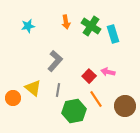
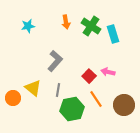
brown circle: moved 1 px left, 1 px up
green hexagon: moved 2 px left, 2 px up
